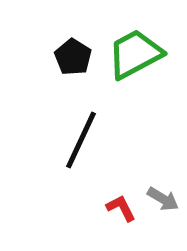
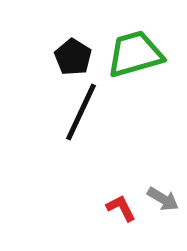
green trapezoid: rotated 12 degrees clockwise
black line: moved 28 px up
